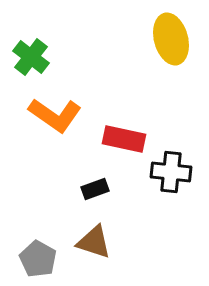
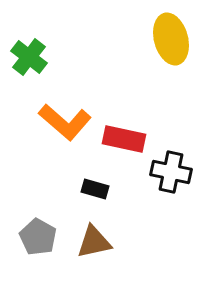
green cross: moved 2 px left
orange L-shape: moved 10 px right, 7 px down; rotated 6 degrees clockwise
black cross: rotated 6 degrees clockwise
black rectangle: rotated 36 degrees clockwise
brown triangle: rotated 30 degrees counterclockwise
gray pentagon: moved 22 px up
